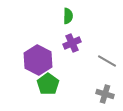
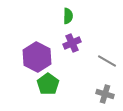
purple hexagon: moved 1 px left, 3 px up
